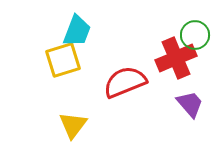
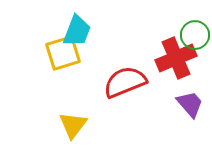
yellow square: moved 7 px up
